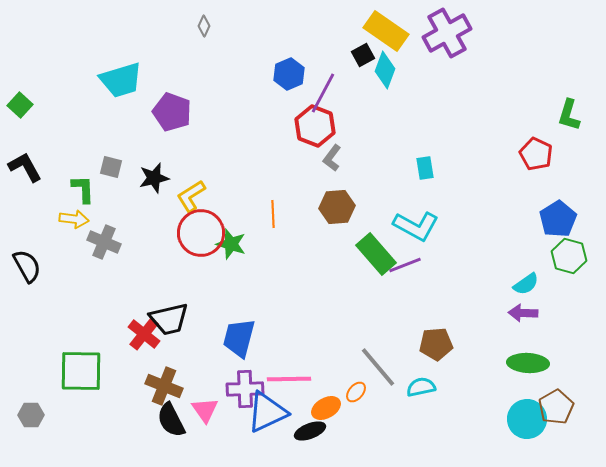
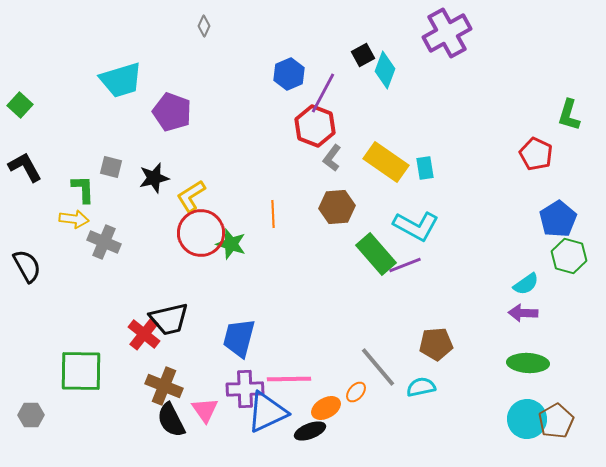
yellow rectangle at (386, 31): moved 131 px down
brown pentagon at (556, 407): moved 14 px down
